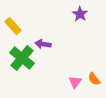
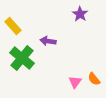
purple arrow: moved 5 px right, 3 px up
